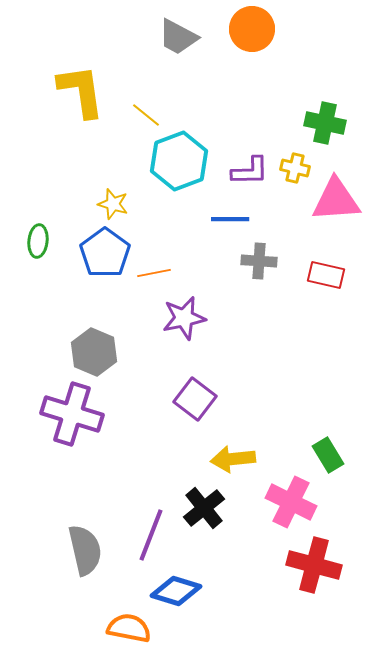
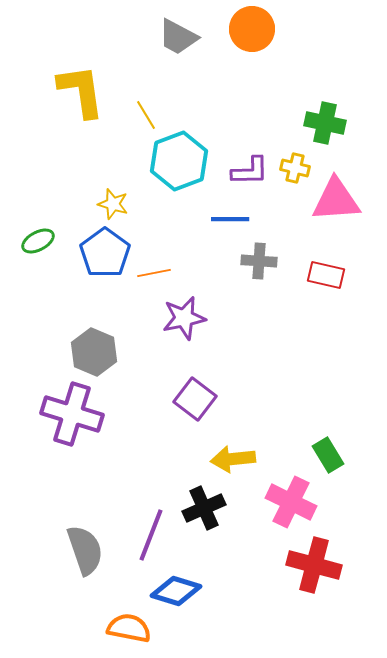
yellow line: rotated 20 degrees clockwise
green ellipse: rotated 56 degrees clockwise
black cross: rotated 15 degrees clockwise
gray semicircle: rotated 6 degrees counterclockwise
